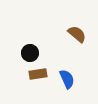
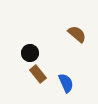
brown rectangle: rotated 60 degrees clockwise
blue semicircle: moved 1 px left, 4 px down
